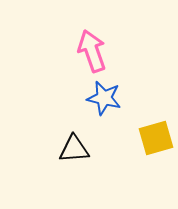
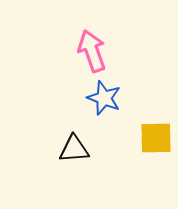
blue star: rotated 8 degrees clockwise
yellow square: rotated 15 degrees clockwise
